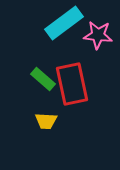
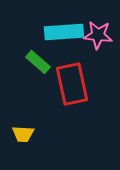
cyan rectangle: moved 9 px down; rotated 33 degrees clockwise
green rectangle: moved 5 px left, 17 px up
yellow trapezoid: moved 23 px left, 13 px down
